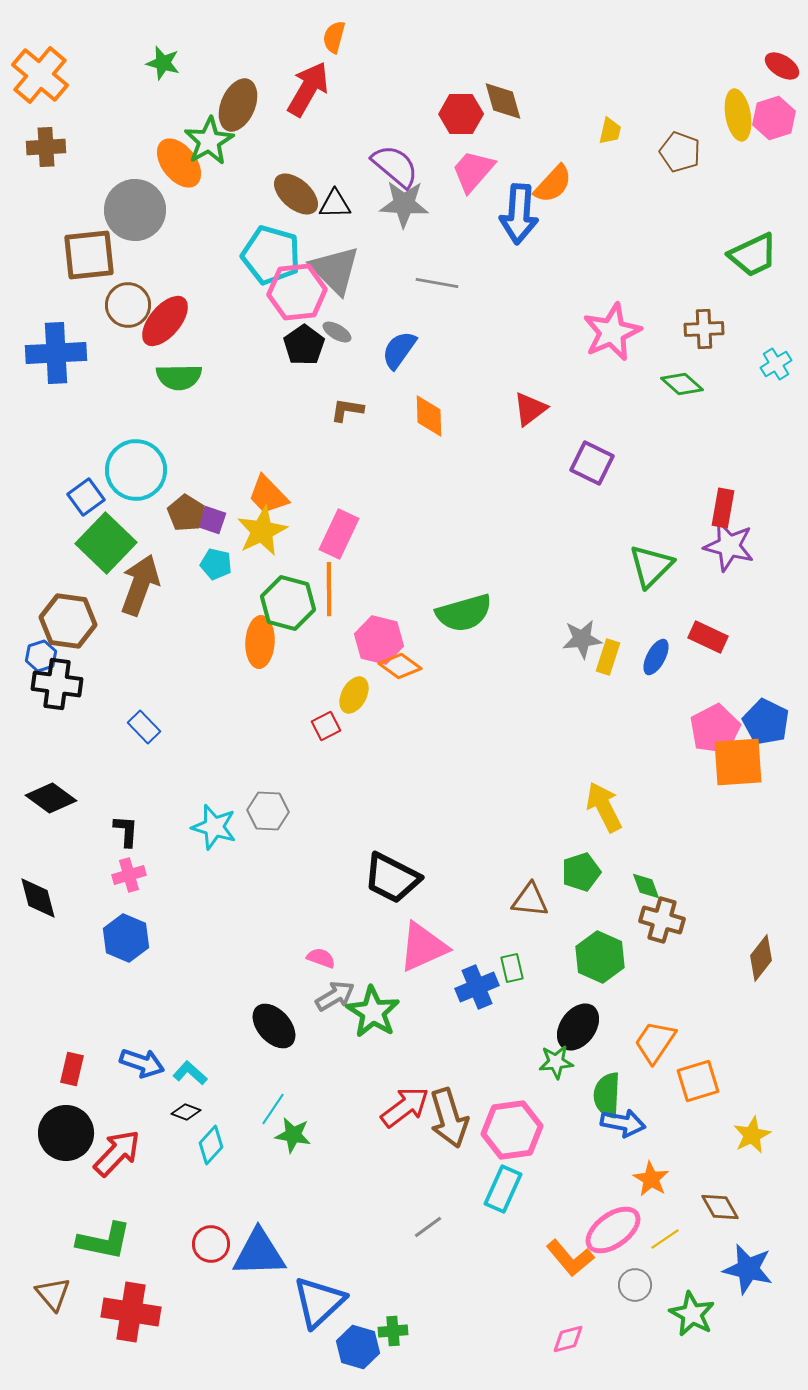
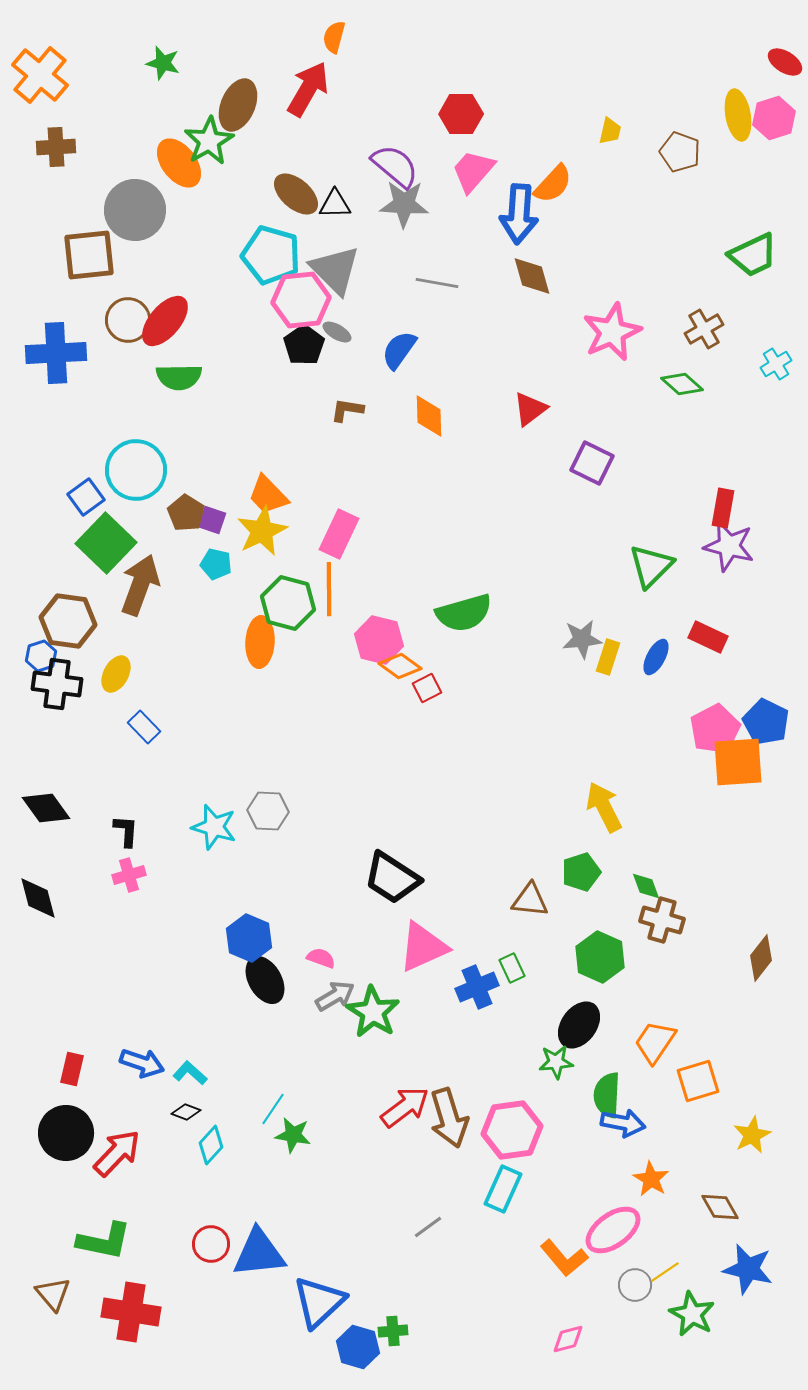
red ellipse at (782, 66): moved 3 px right, 4 px up
brown diamond at (503, 101): moved 29 px right, 175 px down
brown cross at (46, 147): moved 10 px right
pink hexagon at (297, 292): moved 4 px right, 8 px down
brown circle at (128, 305): moved 15 px down
brown cross at (704, 329): rotated 27 degrees counterclockwise
yellow ellipse at (354, 695): moved 238 px left, 21 px up
red square at (326, 726): moved 101 px right, 38 px up
black diamond at (51, 798): moved 5 px left, 10 px down; rotated 18 degrees clockwise
black trapezoid at (392, 878): rotated 6 degrees clockwise
blue hexagon at (126, 938): moved 123 px right
green rectangle at (512, 968): rotated 12 degrees counterclockwise
black ellipse at (274, 1026): moved 9 px left, 46 px up; rotated 12 degrees clockwise
black ellipse at (578, 1027): moved 1 px right, 2 px up
yellow line at (665, 1239): moved 33 px down
blue triangle at (259, 1253): rotated 4 degrees counterclockwise
orange L-shape at (570, 1258): moved 6 px left
